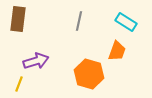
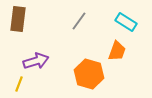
gray line: rotated 24 degrees clockwise
